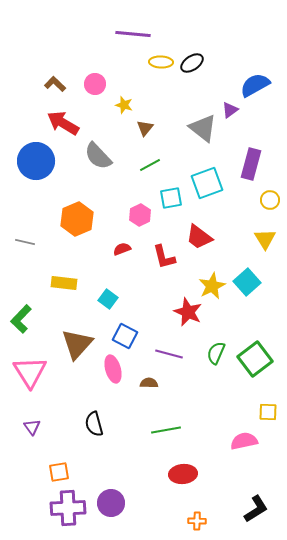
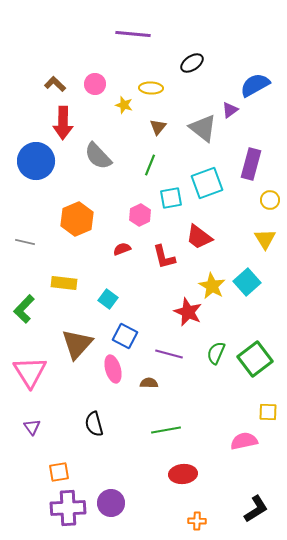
yellow ellipse at (161, 62): moved 10 px left, 26 px down
red arrow at (63, 123): rotated 120 degrees counterclockwise
brown triangle at (145, 128): moved 13 px right, 1 px up
green line at (150, 165): rotated 40 degrees counterclockwise
yellow star at (212, 286): rotated 16 degrees counterclockwise
green L-shape at (21, 319): moved 3 px right, 10 px up
